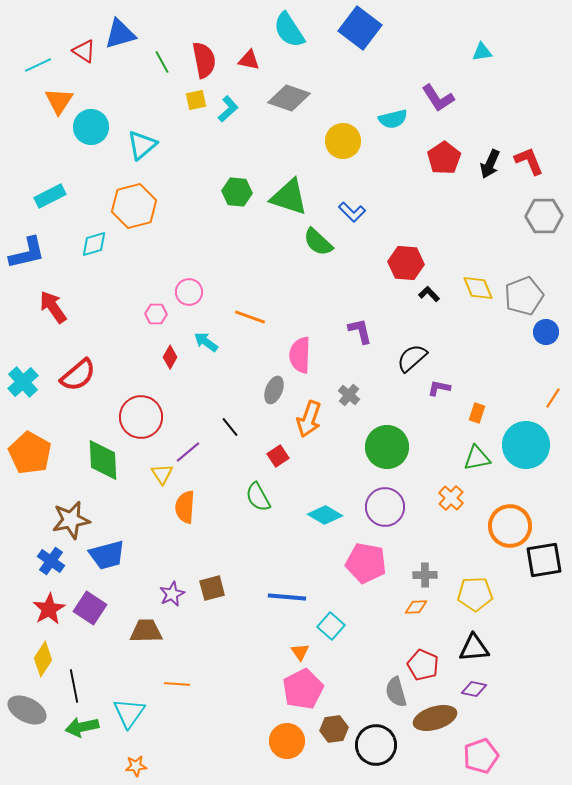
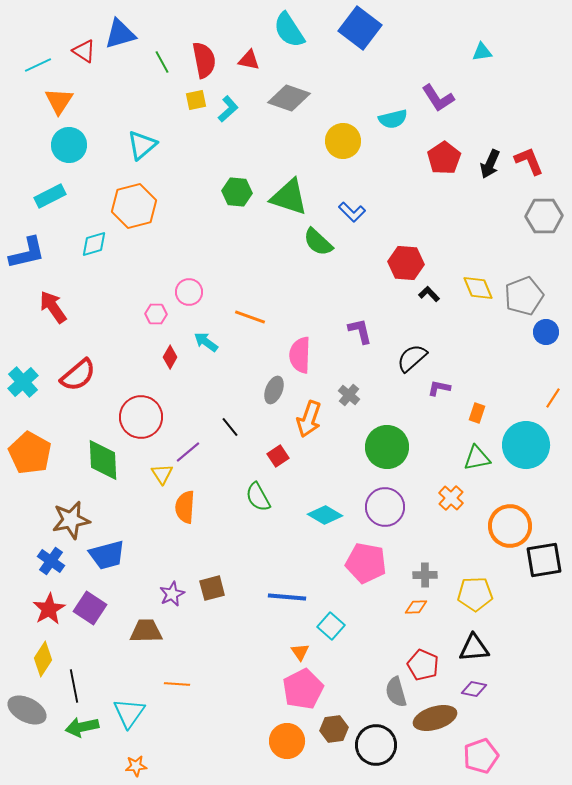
cyan circle at (91, 127): moved 22 px left, 18 px down
